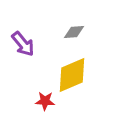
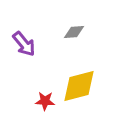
purple arrow: moved 1 px right
yellow diamond: moved 7 px right, 11 px down; rotated 9 degrees clockwise
